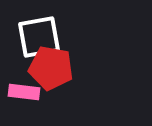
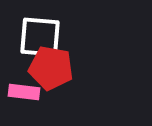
white square: moved 1 px right; rotated 15 degrees clockwise
